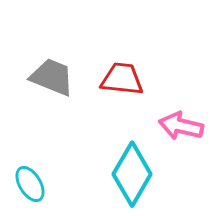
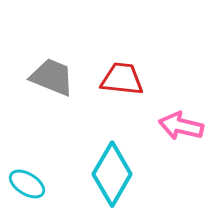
cyan diamond: moved 20 px left
cyan ellipse: moved 3 px left; rotated 27 degrees counterclockwise
